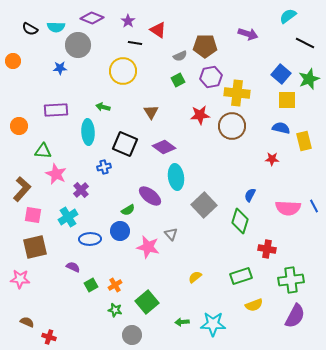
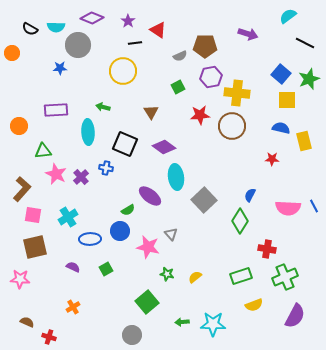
black line at (135, 43): rotated 16 degrees counterclockwise
orange circle at (13, 61): moved 1 px left, 8 px up
green square at (178, 80): moved 7 px down
green triangle at (43, 151): rotated 12 degrees counterclockwise
blue cross at (104, 167): moved 2 px right, 1 px down; rotated 24 degrees clockwise
purple cross at (81, 190): moved 13 px up
gray square at (204, 205): moved 5 px up
green diamond at (240, 221): rotated 15 degrees clockwise
green cross at (291, 280): moved 6 px left, 3 px up; rotated 15 degrees counterclockwise
green square at (91, 285): moved 15 px right, 16 px up
orange cross at (115, 285): moved 42 px left, 22 px down
green star at (115, 310): moved 52 px right, 36 px up
